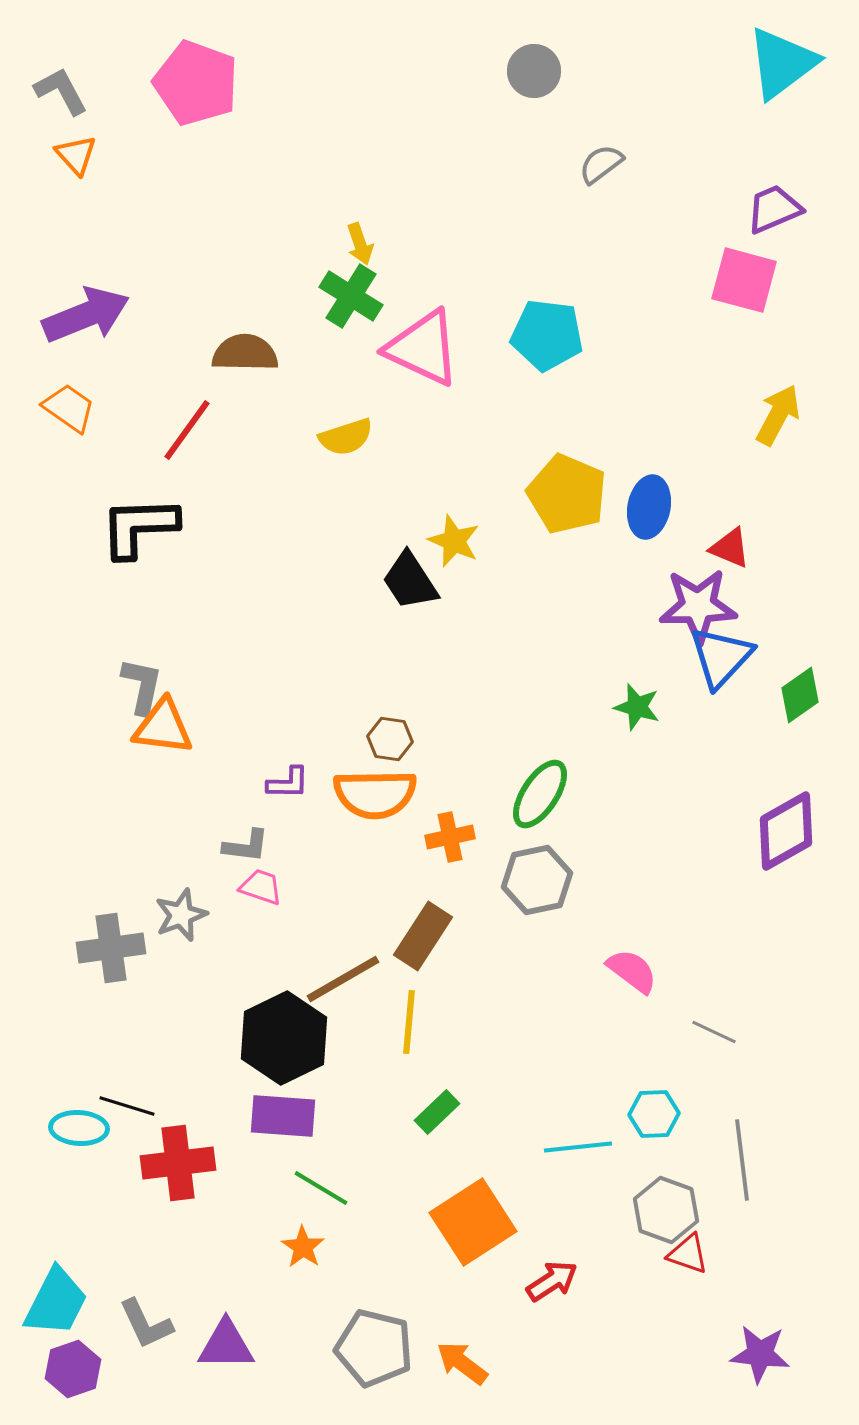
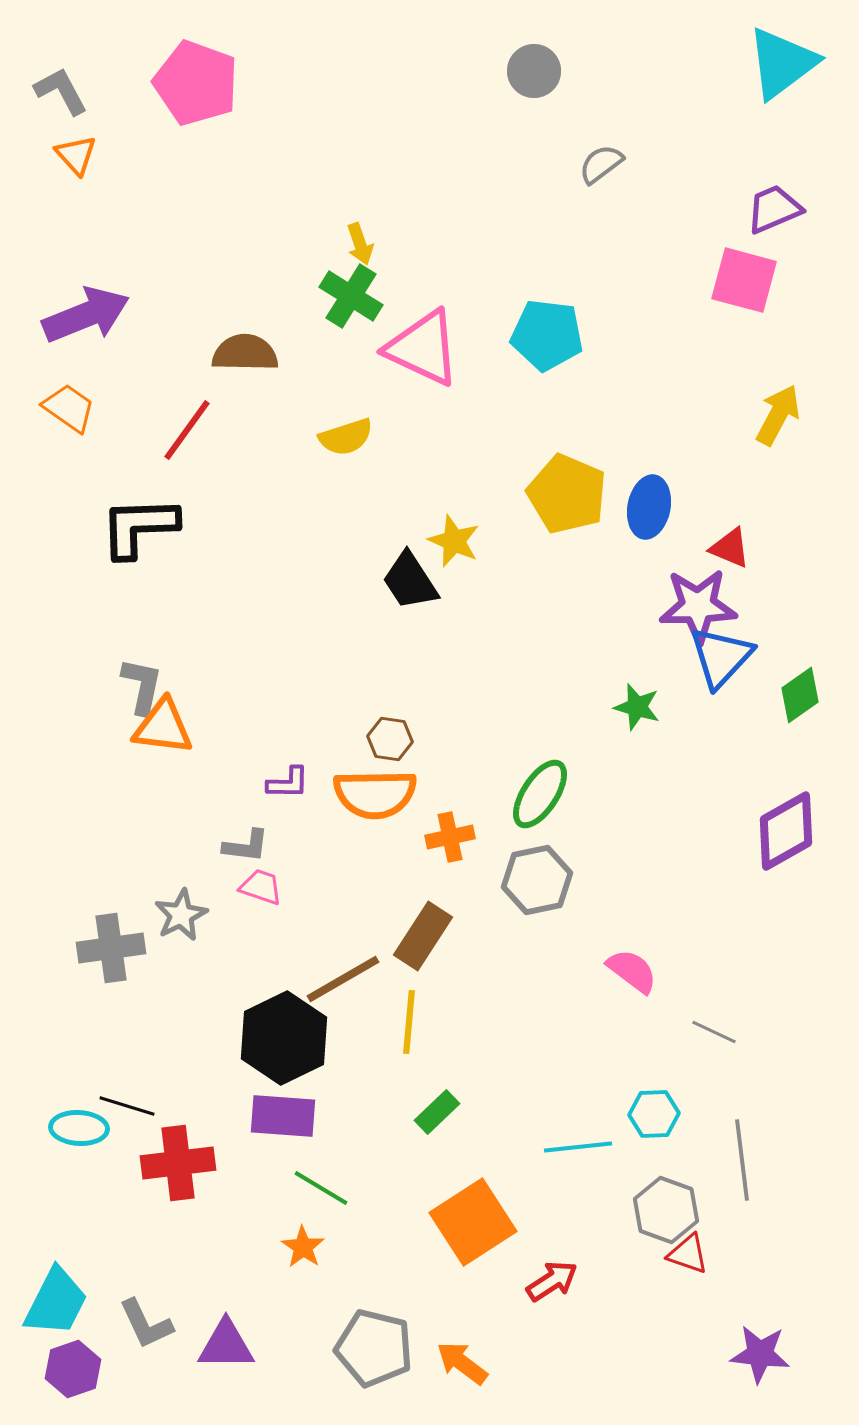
gray star at (181, 915): rotated 6 degrees counterclockwise
